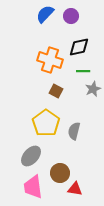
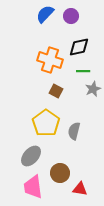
red triangle: moved 5 px right
